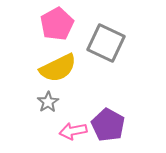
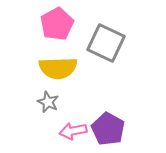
yellow semicircle: rotated 24 degrees clockwise
gray star: rotated 15 degrees counterclockwise
purple pentagon: moved 4 px down
